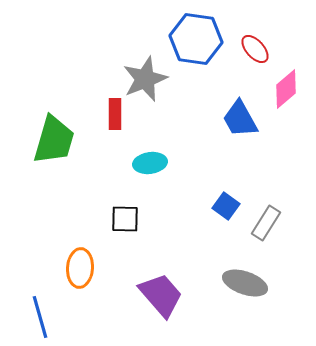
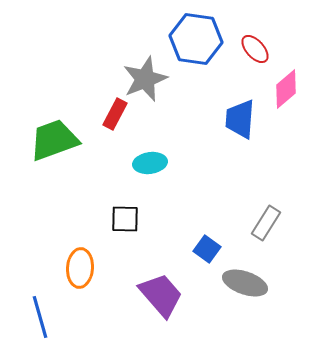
red rectangle: rotated 28 degrees clockwise
blue trapezoid: rotated 33 degrees clockwise
green trapezoid: rotated 126 degrees counterclockwise
blue square: moved 19 px left, 43 px down
